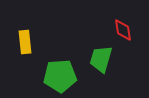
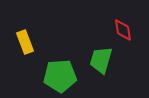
yellow rectangle: rotated 15 degrees counterclockwise
green trapezoid: moved 1 px down
